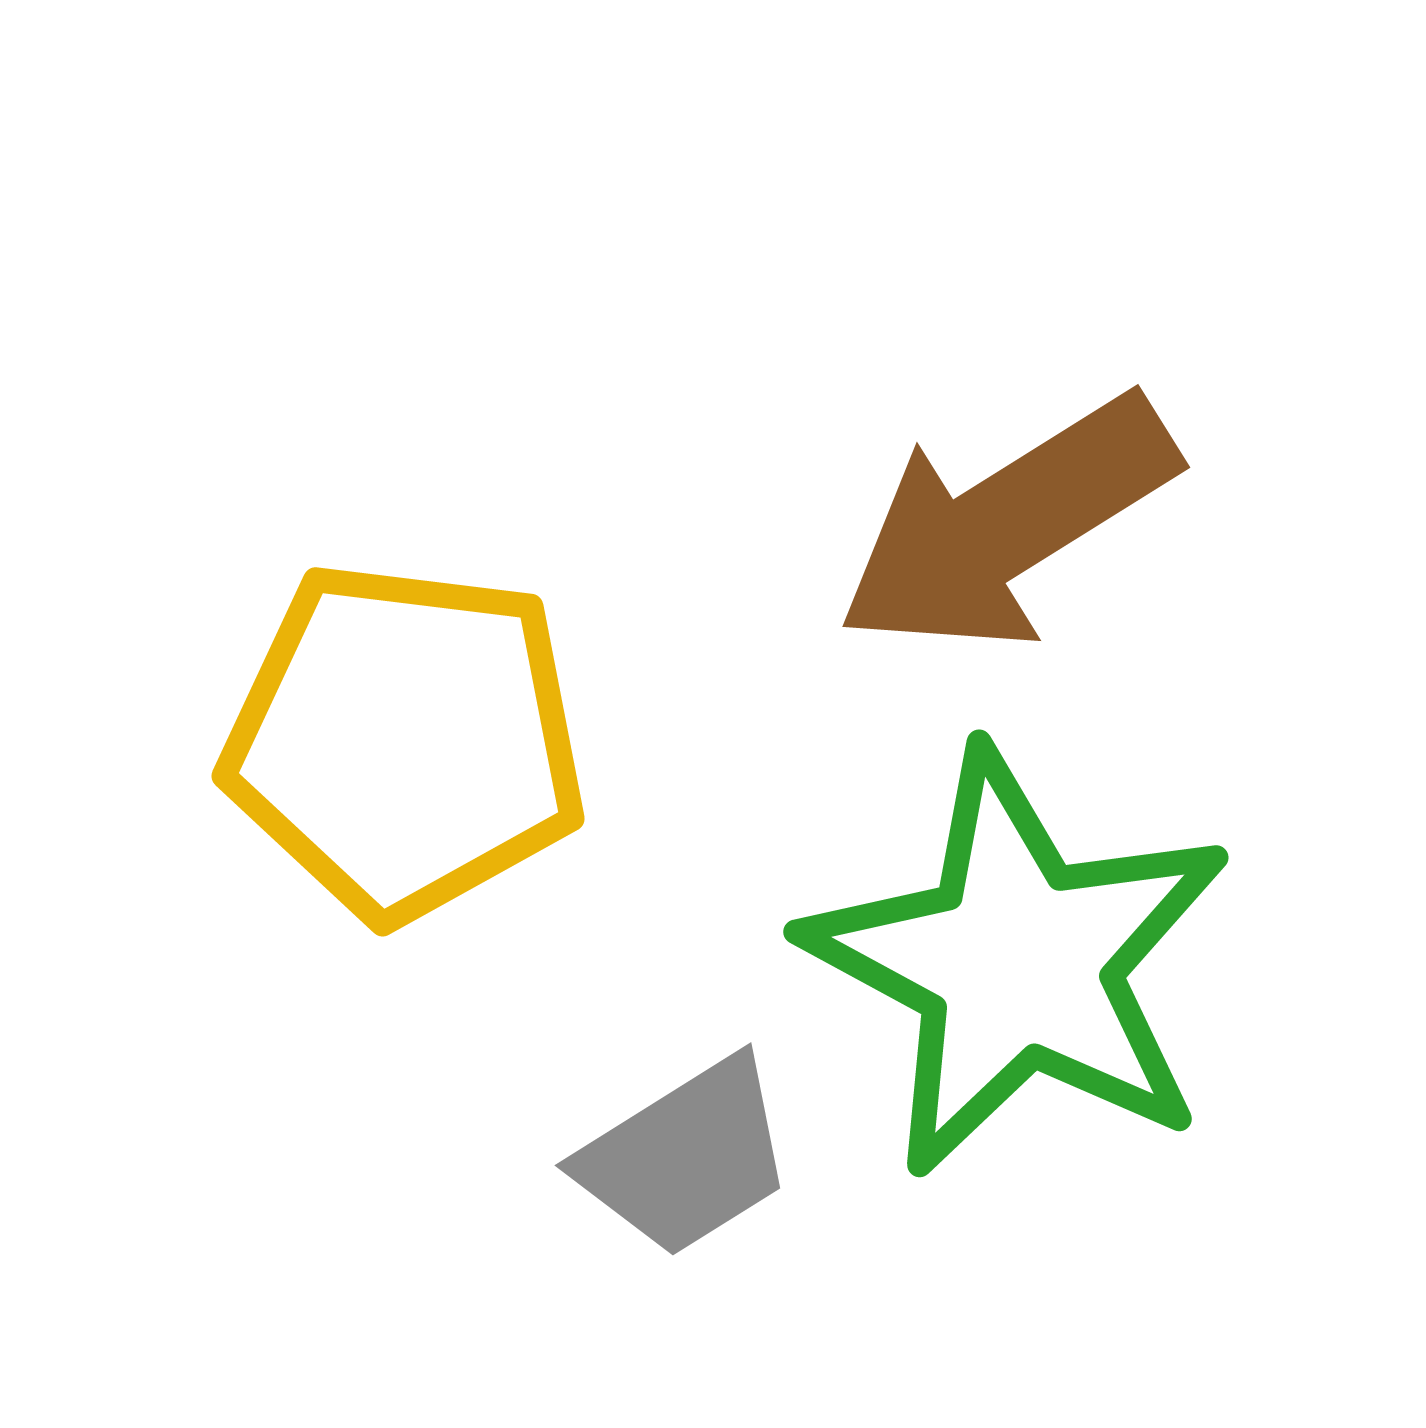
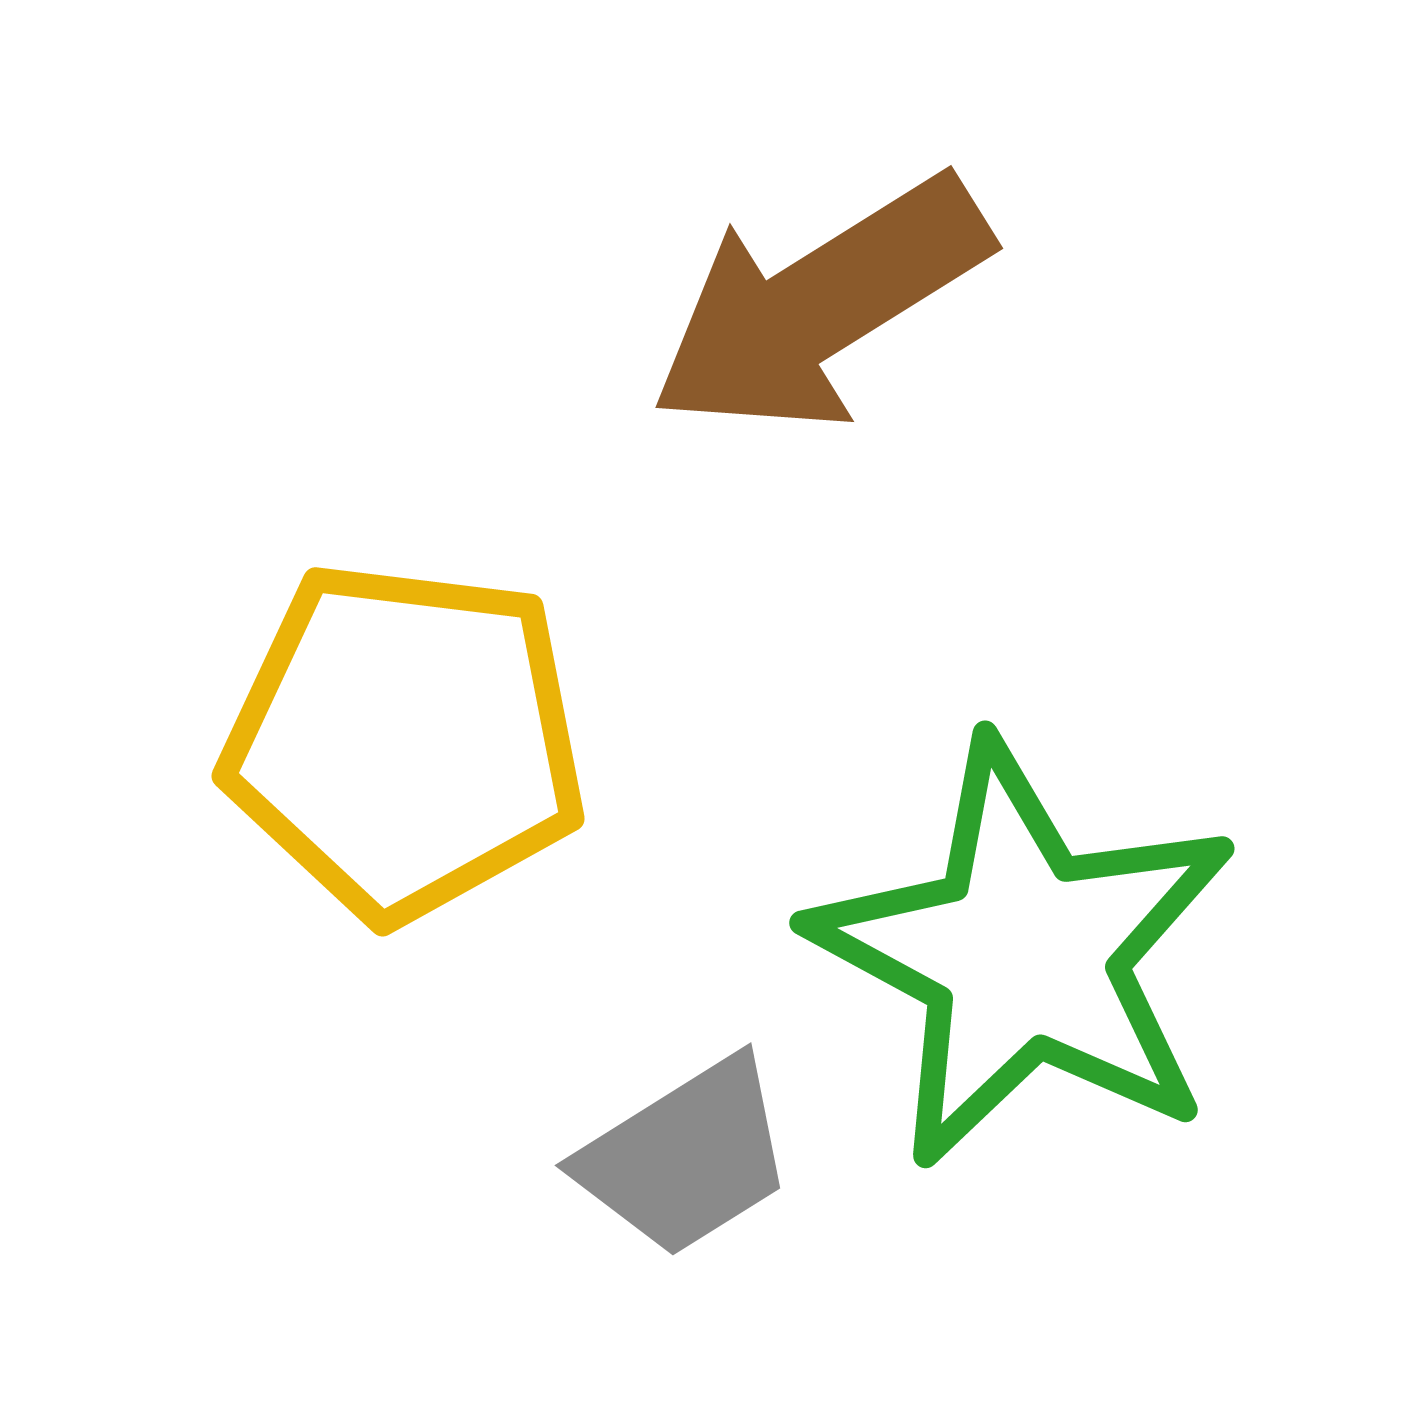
brown arrow: moved 187 px left, 219 px up
green star: moved 6 px right, 9 px up
